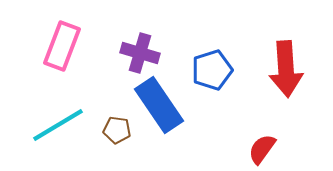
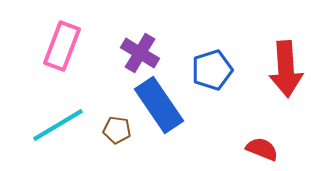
purple cross: rotated 15 degrees clockwise
red semicircle: rotated 76 degrees clockwise
